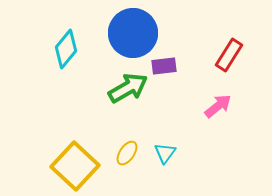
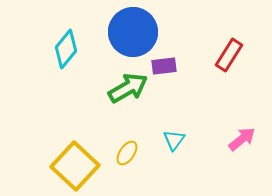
blue circle: moved 1 px up
pink arrow: moved 24 px right, 33 px down
cyan triangle: moved 9 px right, 13 px up
